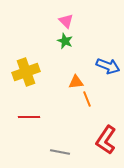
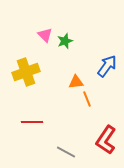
pink triangle: moved 21 px left, 14 px down
green star: rotated 28 degrees clockwise
blue arrow: moved 1 px left; rotated 75 degrees counterclockwise
red line: moved 3 px right, 5 px down
gray line: moved 6 px right; rotated 18 degrees clockwise
